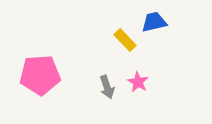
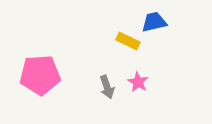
yellow rectangle: moved 3 px right, 1 px down; rotated 20 degrees counterclockwise
